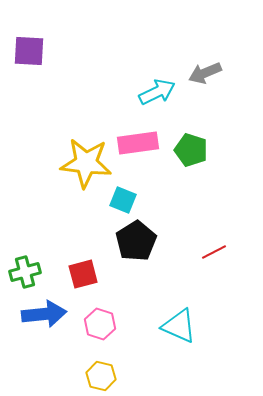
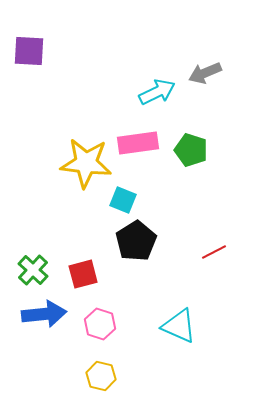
green cross: moved 8 px right, 2 px up; rotated 32 degrees counterclockwise
